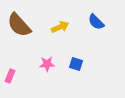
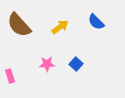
yellow arrow: rotated 12 degrees counterclockwise
blue square: rotated 24 degrees clockwise
pink rectangle: rotated 40 degrees counterclockwise
